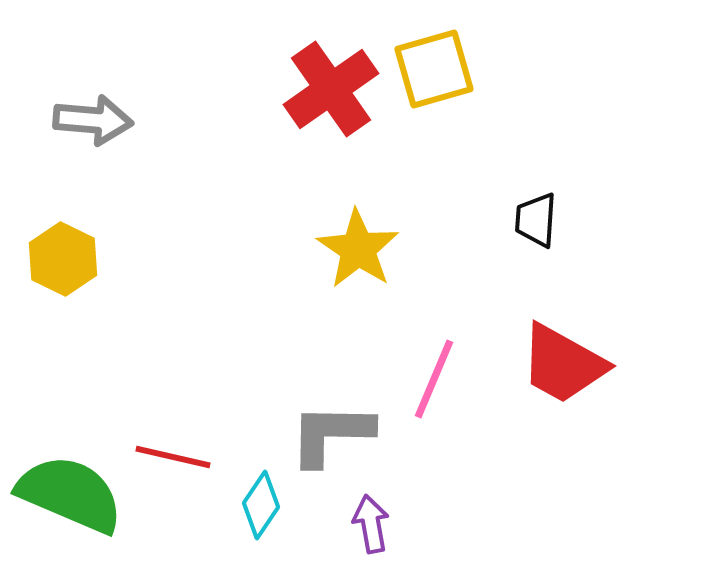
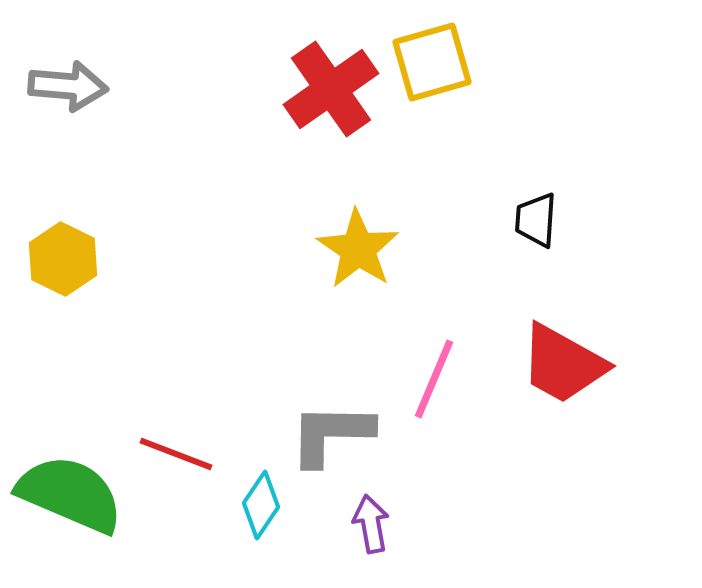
yellow square: moved 2 px left, 7 px up
gray arrow: moved 25 px left, 34 px up
red line: moved 3 px right, 3 px up; rotated 8 degrees clockwise
